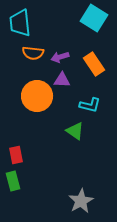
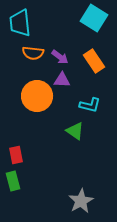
purple arrow: rotated 126 degrees counterclockwise
orange rectangle: moved 3 px up
